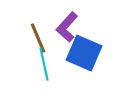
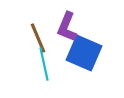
purple L-shape: rotated 20 degrees counterclockwise
